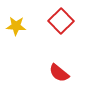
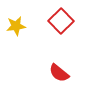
yellow star: rotated 12 degrees counterclockwise
